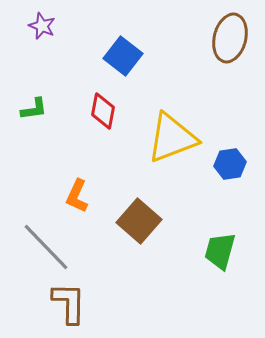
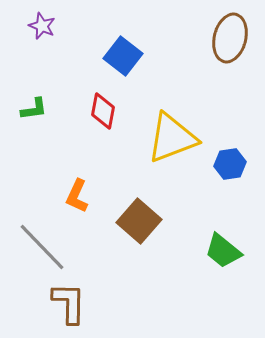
gray line: moved 4 px left
green trapezoid: moved 3 px right; rotated 66 degrees counterclockwise
